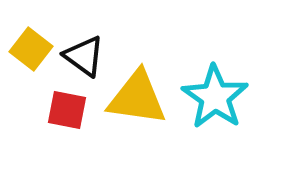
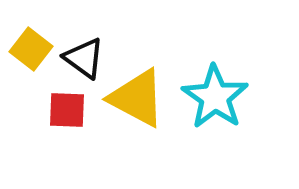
black triangle: moved 2 px down
yellow triangle: rotated 20 degrees clockwise
red square: rotated 9 degrees counterclockwise
